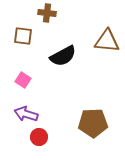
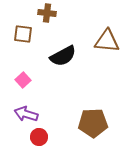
brown square: moved 2 px up
pink square: rotated 14 degrees clockwise
